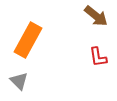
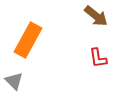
red L-shape: moved 1 px down
gray triangle: moved 5 px left
